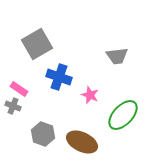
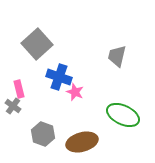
gray square: rotated 12 degrees counterclockwise
gray trapezoid: rotated 110 degrees clockwise
pink rectangle: rotated 42 degrees clockwise
pink star: moved 15 px left, 3 px up
gray cross: rotated 14 degrees clockwise
green ellipse: rotated 72 degrees clockwise
brown ellipse: rotated 40 degrees counterclockwise
